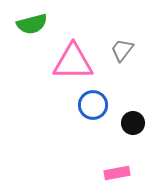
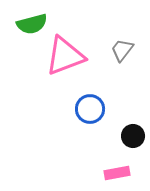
pink triangle: moved 8 px left, 6 px up; rotated 21 degrees counterclockwise
blue circle: moved 3 px left, 4 px down
black circle: moved 13 px down
